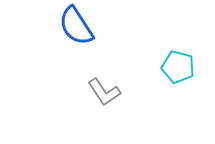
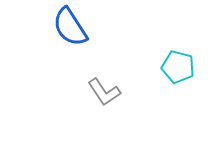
blue semicircle: moved 6 px left, 1 px down
